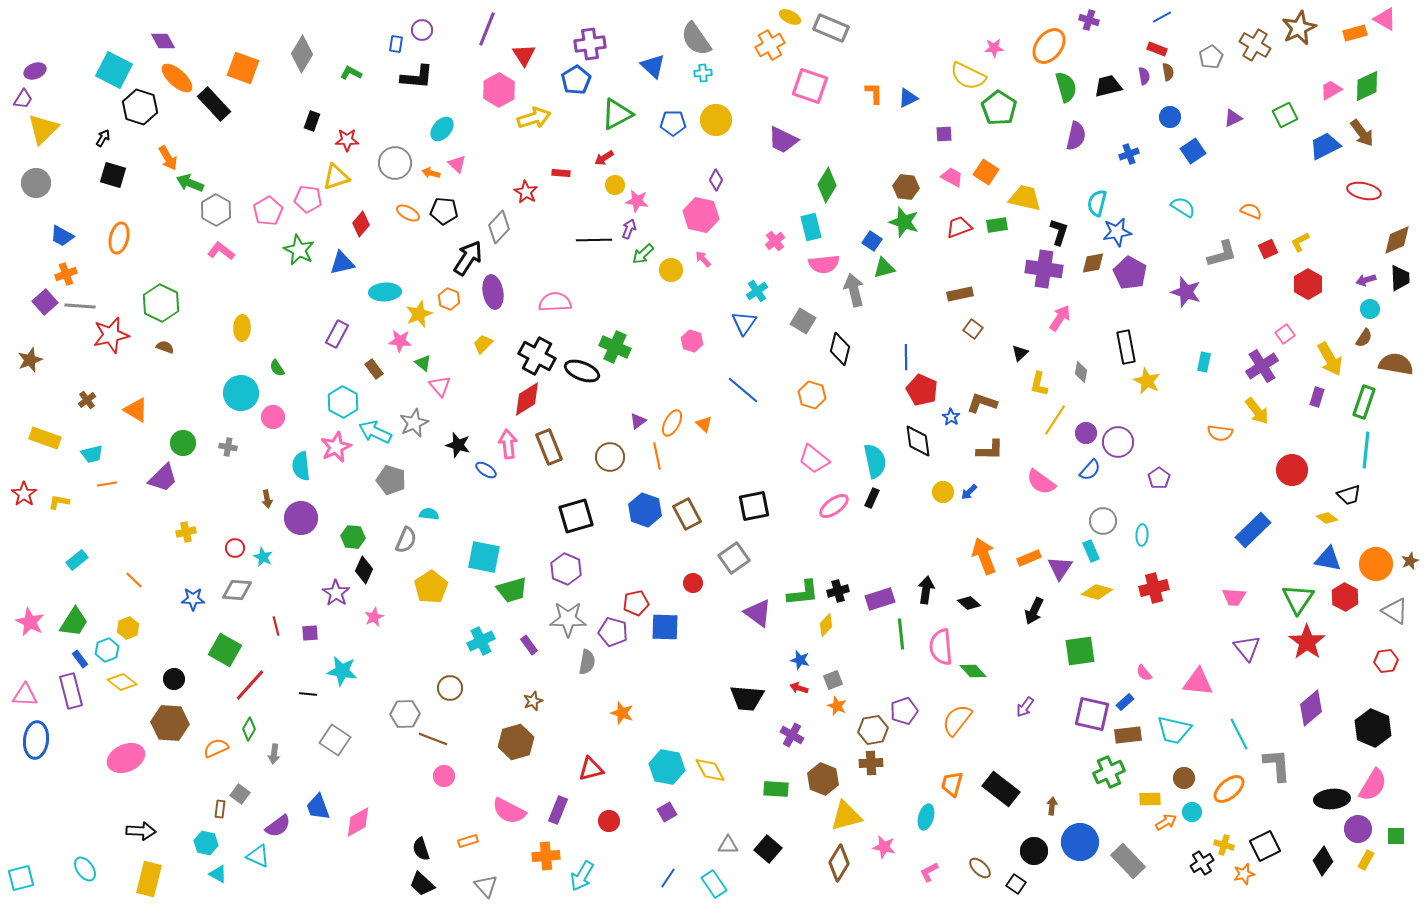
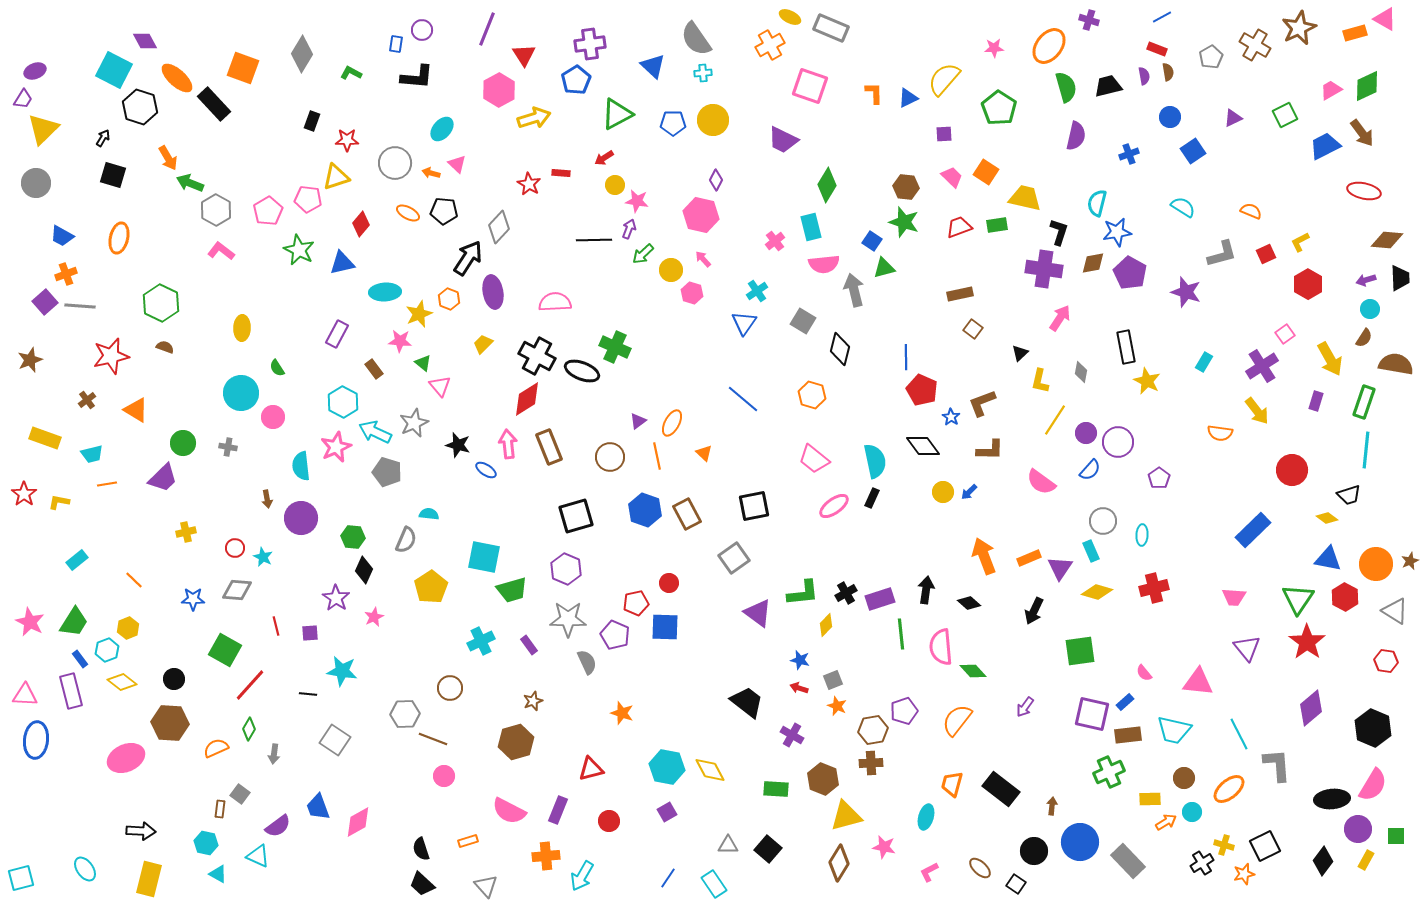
purple diamond at (163, 41): moved 18 px left
yellow semicircle at (968, 76): moved 24 px left, 3 px down; rotated 105 degrees clockwise
yellow circle at (716, 120): moved 3 px left
pink trapezoid at (952, 177): rotated 15 degrees clockwise
red star at (526, 192): moved 3 px right, 8 px up
brown diamond at (1397, 240): moved 10 px left; rotated 28 degrees clockwise
red square at (1268, 249): moved 2 px left, 5 px down
red star at (111, 335): moved 21 px down
pink hexagon at (692, 341): moved 48 px up
cyan rectangle at (1204, 362): rotated 18 degrees clockwise
yellow L-shape at (1039, 384): moved 1 px right, 3 px up
blue line at (743, 390): moved 9 px down
purple rectangle at (1317, 397): moved 1 px left, 4 px down
brown L-shape at (982, 403): rotated 40 degrees counterclockwise
orange triangle at (704, 424): moved 29 px down
black diamond at (918, 441): moved 5 px right, 5 px down; rotated 28 degrees counterclockwise
gray pentagon at (391, 480): moved 4 px left, 8 px up
red circle at (693, 583): moved 24 px left
black cross at (838, 591): moved 8 px right, 2 px down; rotated 15 degrees counterclockwise
purple star at (336, 593): moved 5 px down
purple pentagon at (613, 632): moved 2 px right, 3 px down; rotated 8 degrees clockwise
red hexagon at (1386, 661): rotated 15 degrees clockwise
gray semicircle at (587, 662): rotated 35 degrees counterclockwise
black trapezoid at (747, 698): moved 4 px down; rotated 147 degrees counterclockwise
